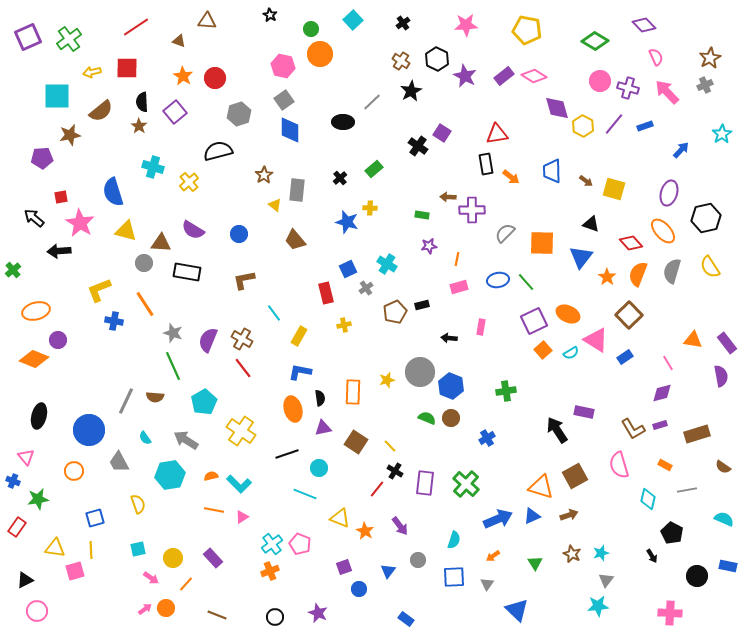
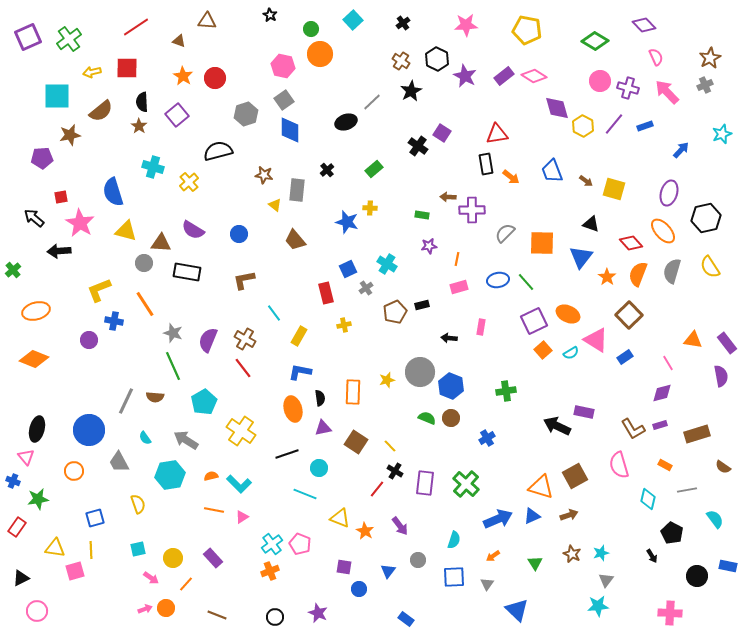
purple square at (175, 112): moved 2 px right, 3 px down
gray hexagon at (239, 114): moved 7 px right
black ellipse at (343, 122): moved 3 px right; rotated 20 degrees counterclockwise
cyan star at (722, 134): rotated 12 degrees clockwise
blue trapezoid at (552, 171): rotated 20 degrees counterclockwise
brown star at (264, 175): rotated 30 degrees counterclockwise
black cross at (340, 178): moved 13 px left, 8 px up
brown cross at (242, 339): moved 3 px right
purple circle at (58, 340): moved 31 px right
black ellipse at (39, 416): moved 2 px left, 13 px down
black arrow at (557, 430): moved 4 px up; rotated 32 degrees counterclockwise
cyan semicircle at (724, 519): moved 9 px left; rotated 30 degrees clockwise
purple square at (344, 567): rotated 28 degrees clockwise
black triangle at (25, 580): moved 4 px left, 2 px up
pink arrow at (145, 609): rotated 16 degrees clockwise
